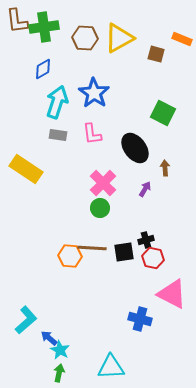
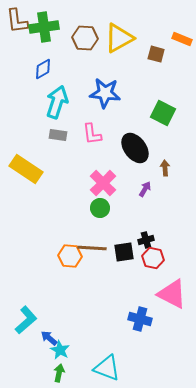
blue star: moved 11 px right; rotated 28 degrees counterclockwise
cyan triangle: moved 4 px left, 1 px down; rotated 24 degrees clockwise
